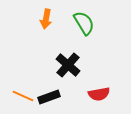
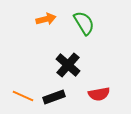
orange arrow: rotated 114 degrees counterclockwise
black rectangle: moved 5 px right
